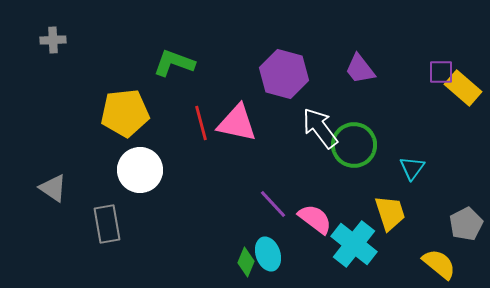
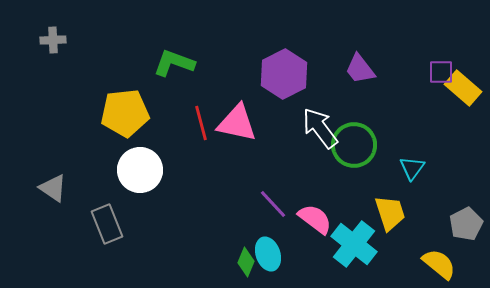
purple hexagon: rotated 18 degrees clockwise
gray rectangle: rotated 12 degrees counterclockwise
